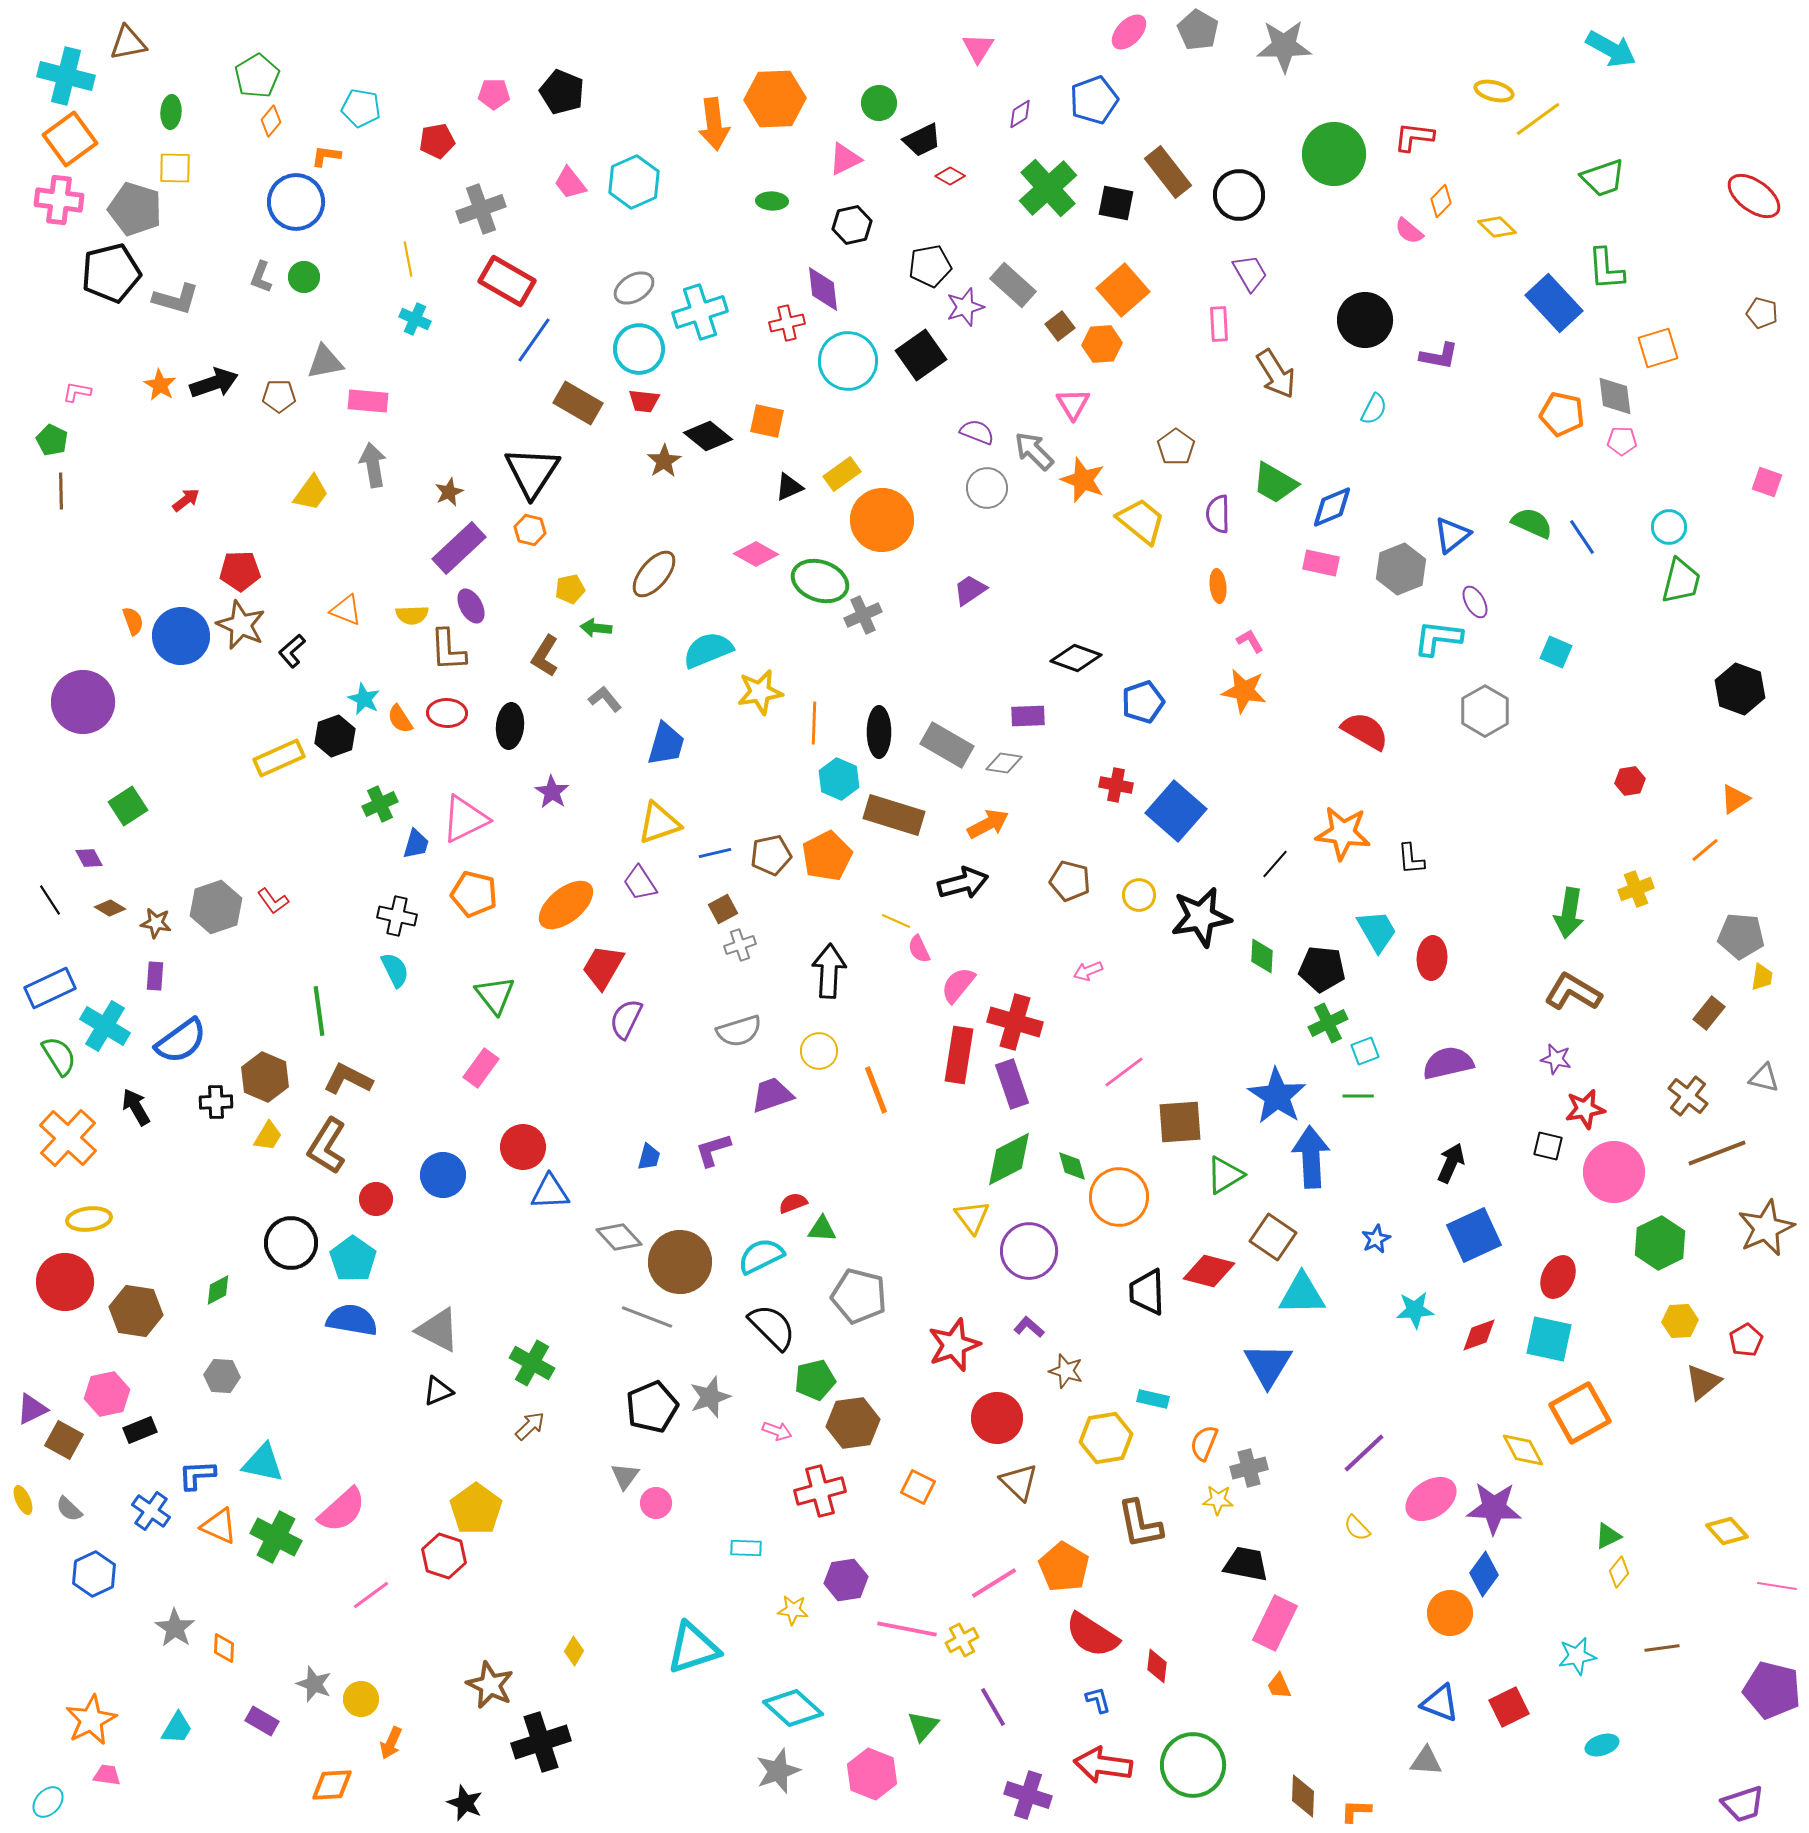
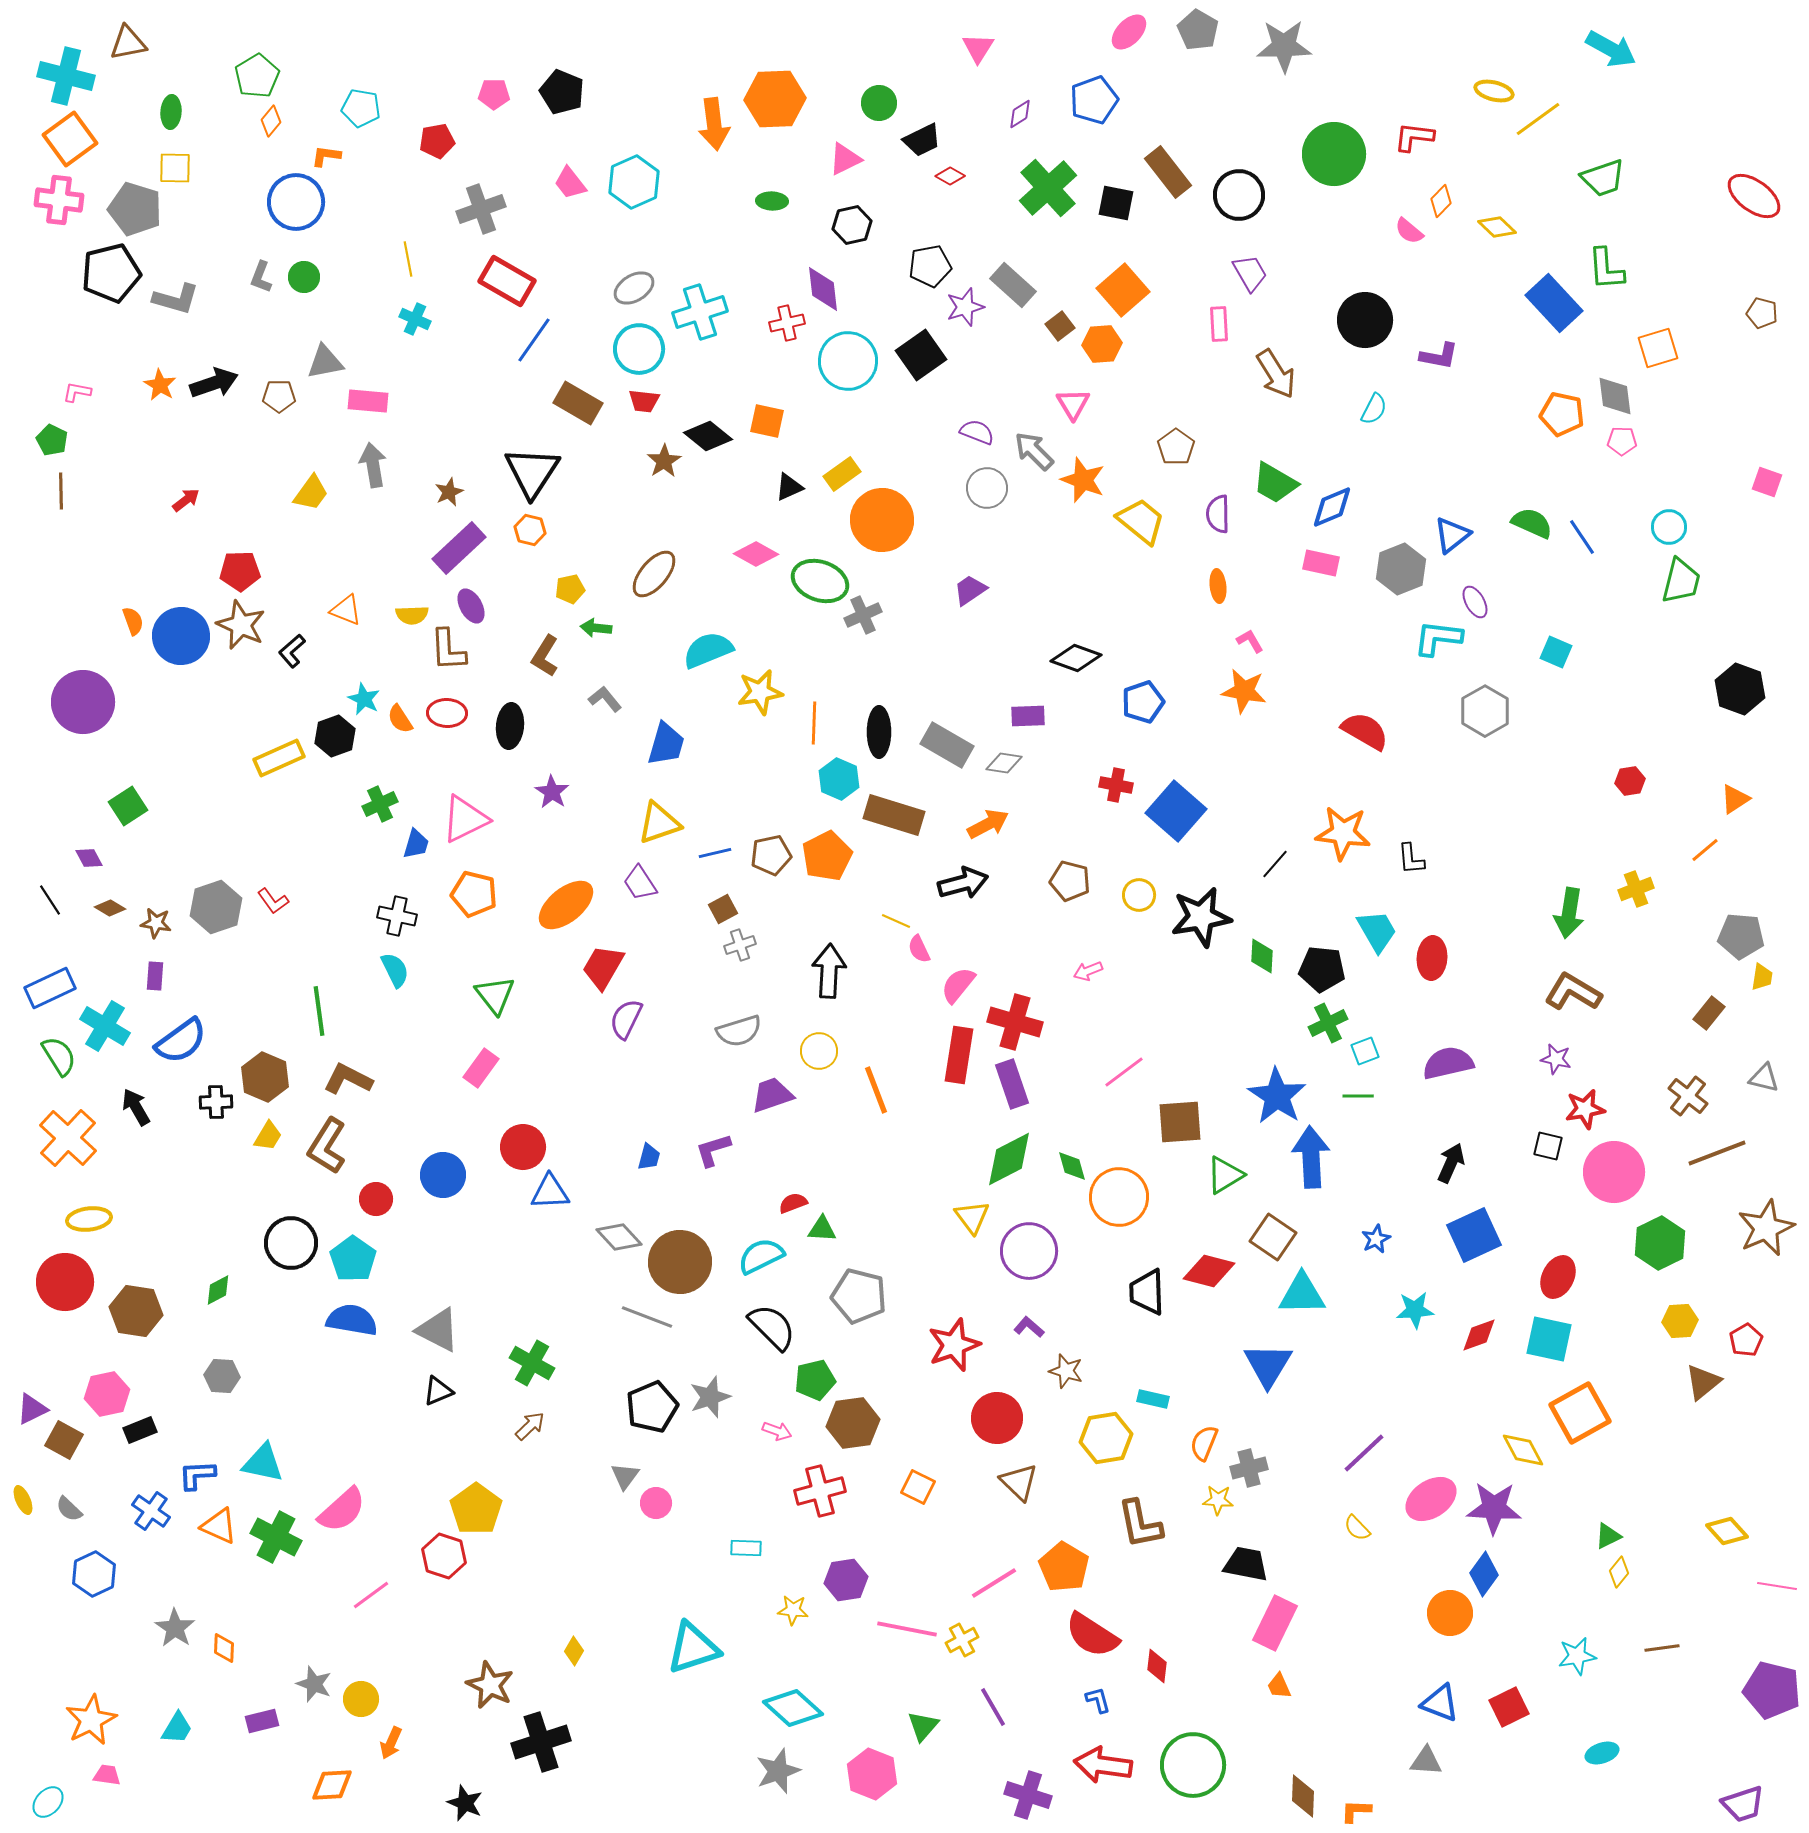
purple rectangle at (262, 1721): rotated 44 degrees counterclockwise
cyan ellipse at (1602, 1745): moved 8 px down
